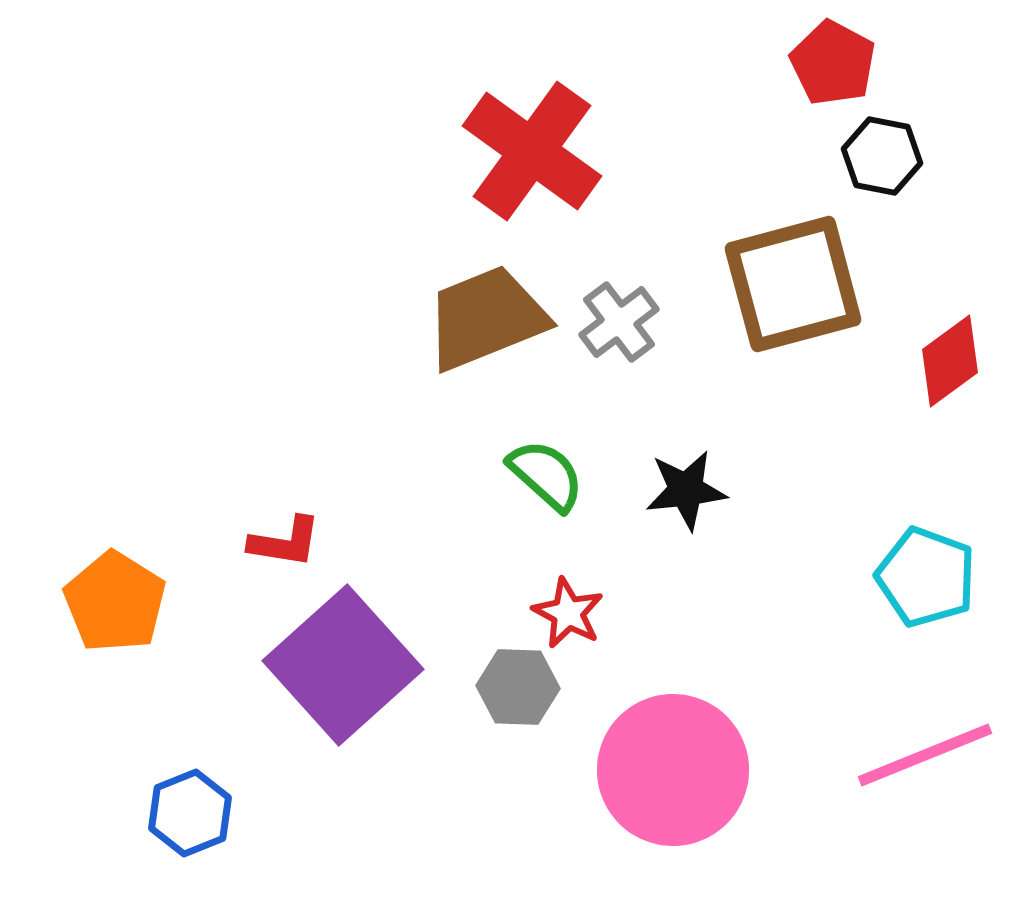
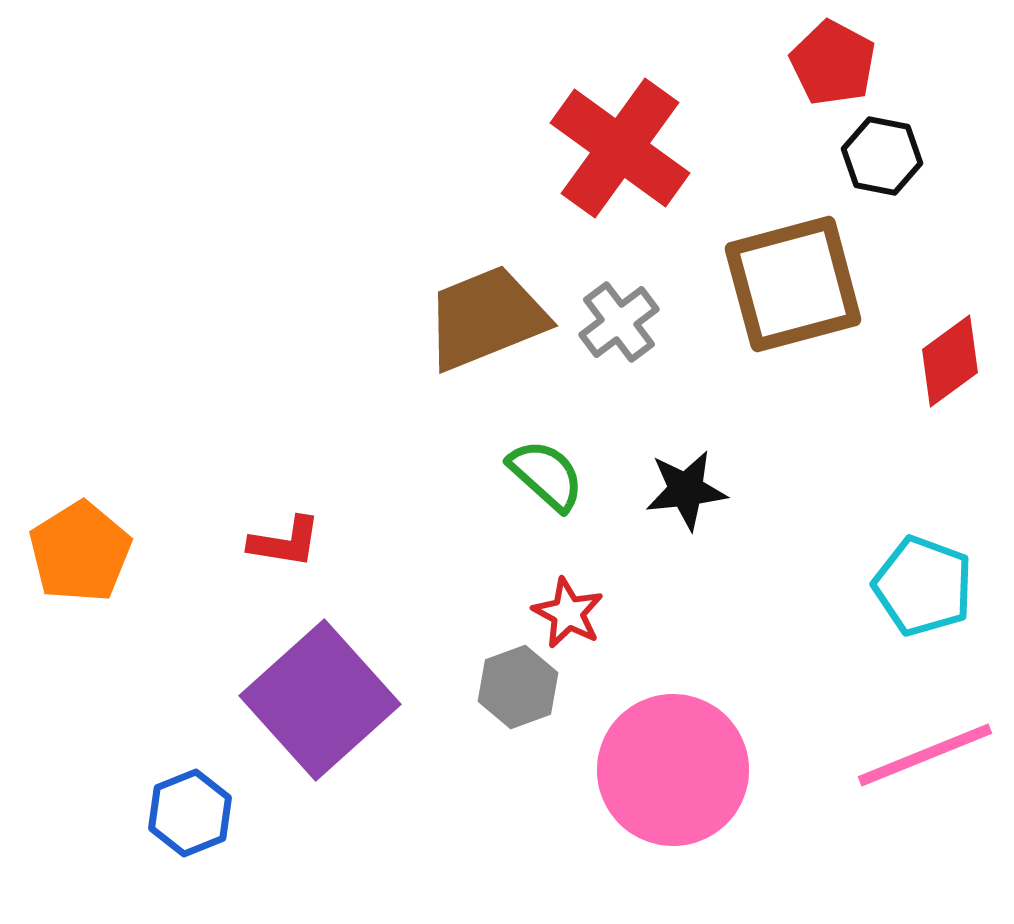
red cross: moved 88 px right, 3 px up
cyan pentagon: moved 3 px left, 9 px down
orange pentagon: moved 35 px left, 50 px up; rotated 8 degrees clockwise
purple square: moved 23 px left, 35 px down
gray hexagon: rotated 22 degrees counterclockwise
